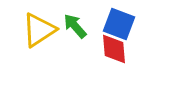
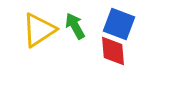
green arrow: rotated 12 degrees clockwise
red diamond: moved 1 px left, 2 px down
